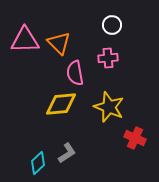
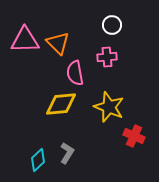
orange triangle: moved 1 px left
pink cross: moved 1 px left, 1 px up
red cross: moved 1 px left, 2 px up
gray L-shape: rotated 25 degrees counterclockwise
cyan diamond: moved 3 px up
